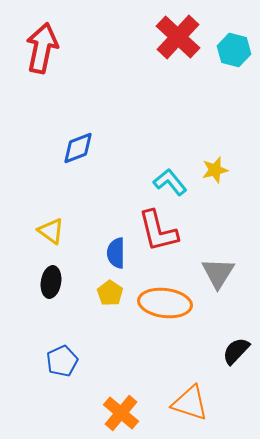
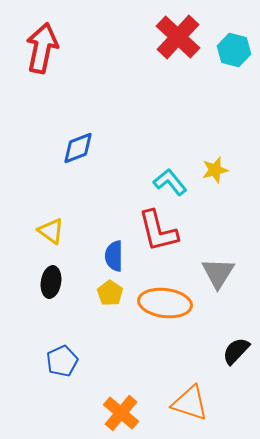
blue semicircle: moved 2 px left, 3 px down
